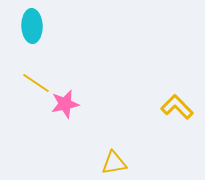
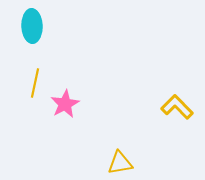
yellow line: moved 1 px left; rotated 68 degrees clockwise
pink star: rotated 16 degrees counterclockwise
yellow triangle: moved 6 px right
